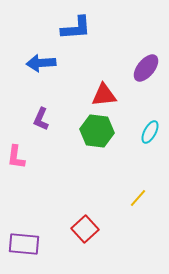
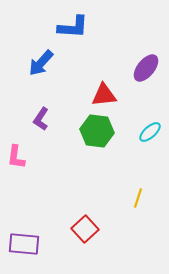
blue L-shape: moved 3 px left, 1 px up; rotated 8 degrees clockwise
blue arrow: rotated 44 degrees counterclockwise
purple L-shape: rotated 10 degrees clockwise
cyan ellipse: rotated 20 degrees clockwise
yellow line: rotated 24 degrees counterclockwise
